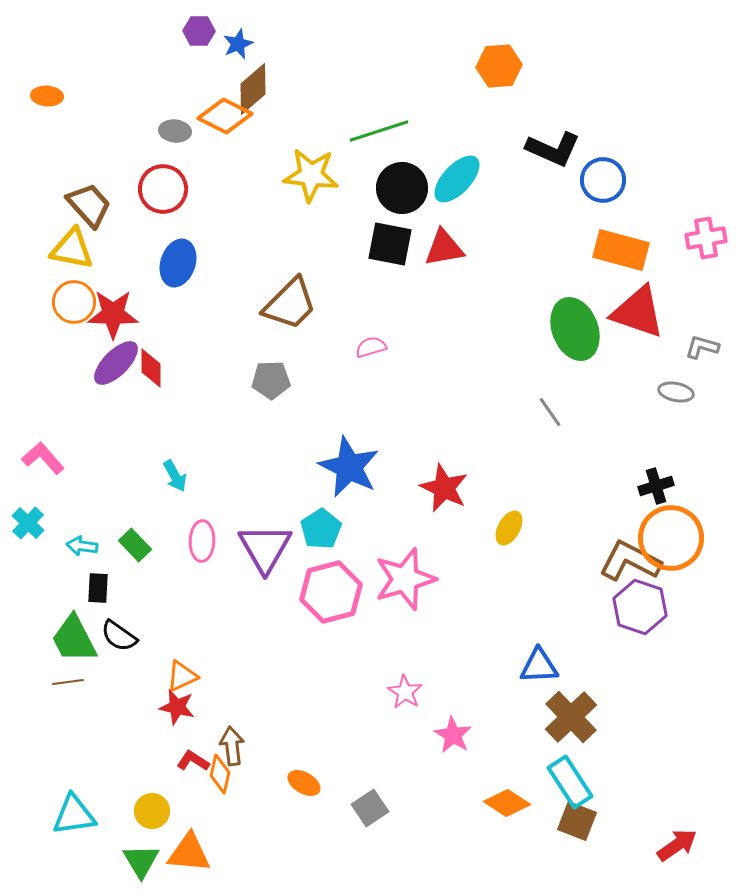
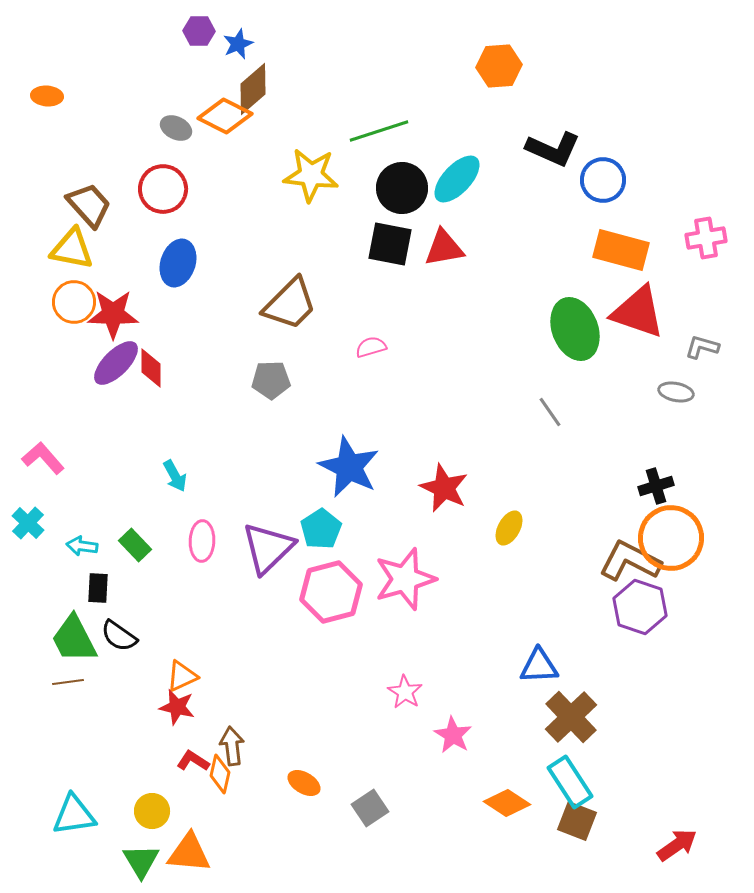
gray ellipse at (175, 131): moved 1 px right, 3 px up; rotated 20 degrees clockwise
purple triangle at (265, 548): moved 3 px right; rotated 16 degrees clockwise
